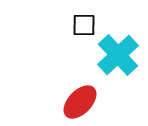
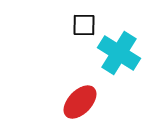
cyan cross: moved 1 px right, 2 px up; rotated 15 degrees counterclockwise
